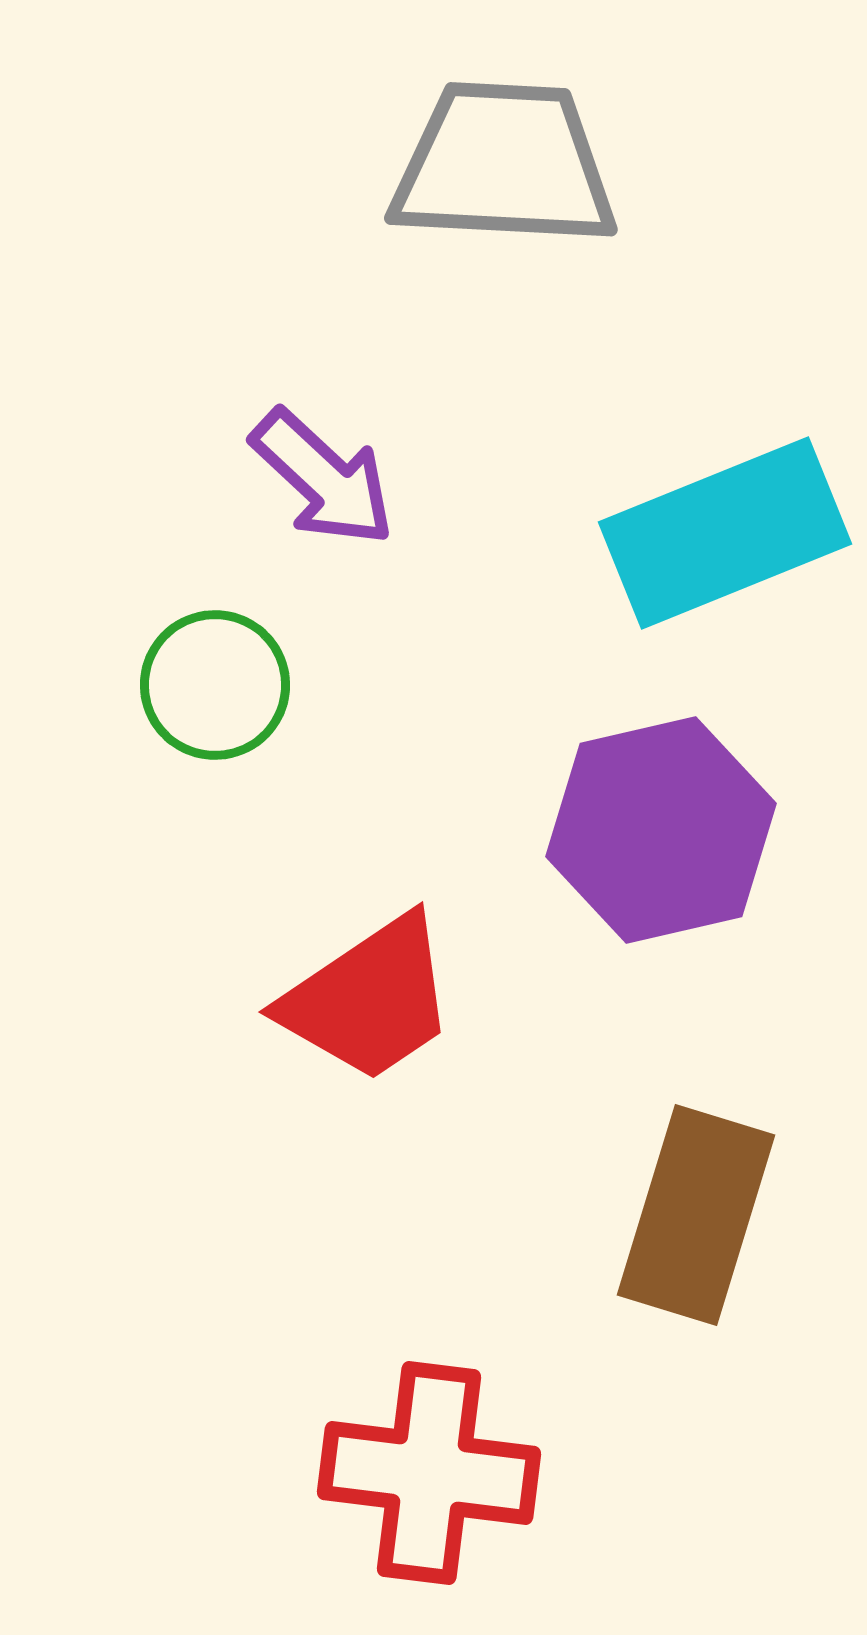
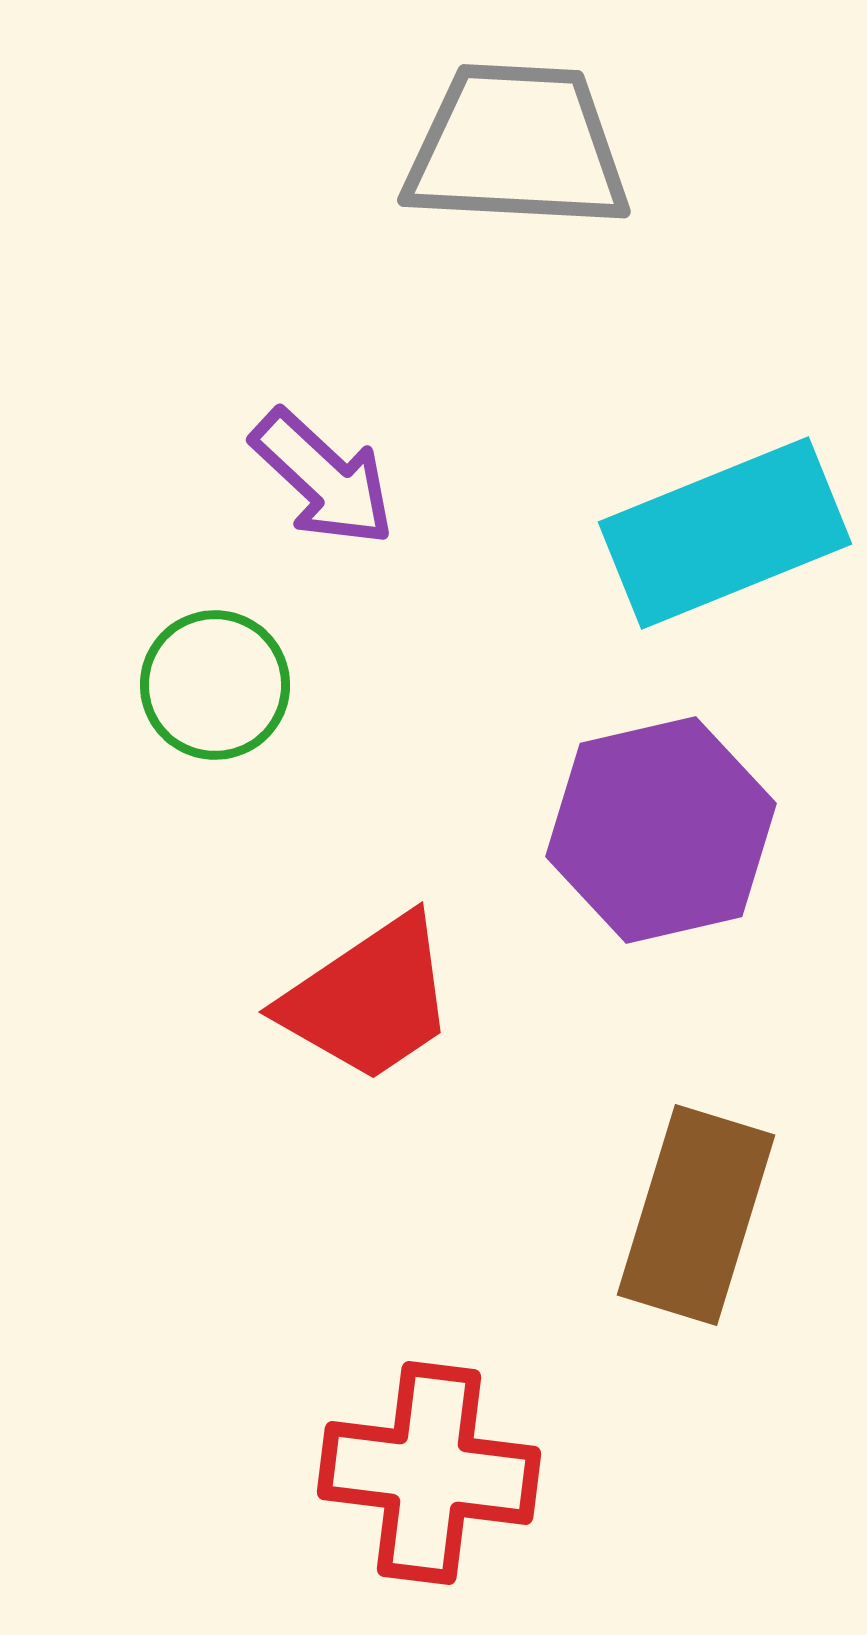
gray trapezoid: moved 13 px right, 18 px up
